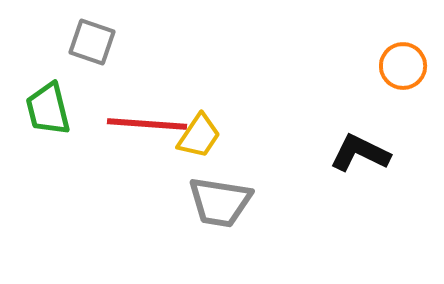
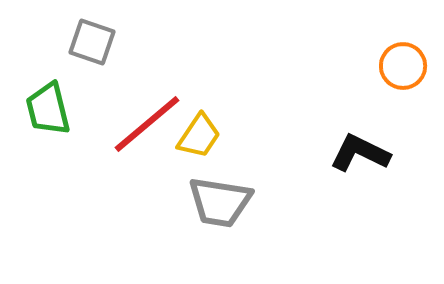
red line: rotated 44 degrees counterclockwise
